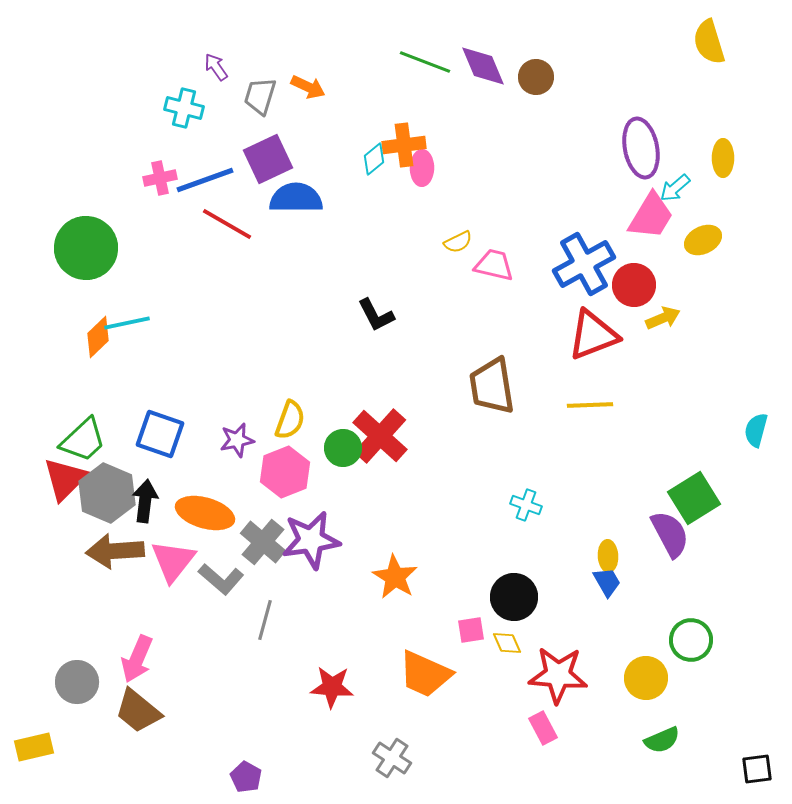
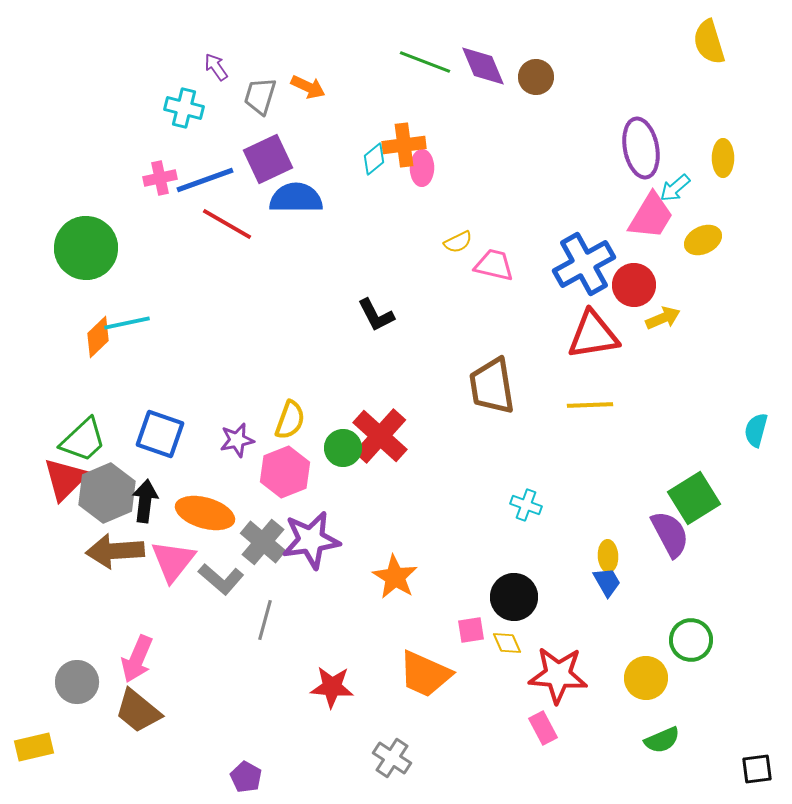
red triangle at (593, 335): rotated 12 degrees clockwise
gray hexagon at (107, 493): rotated 14 degrees clockwise
